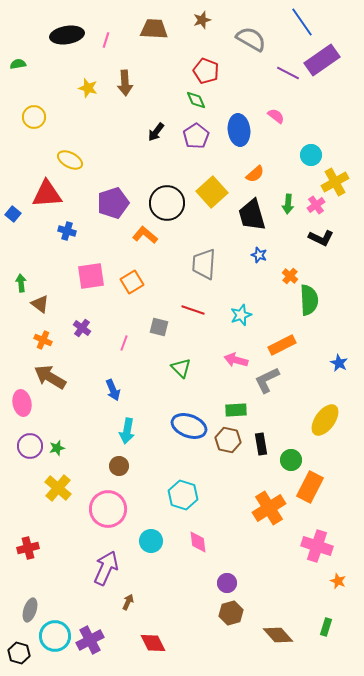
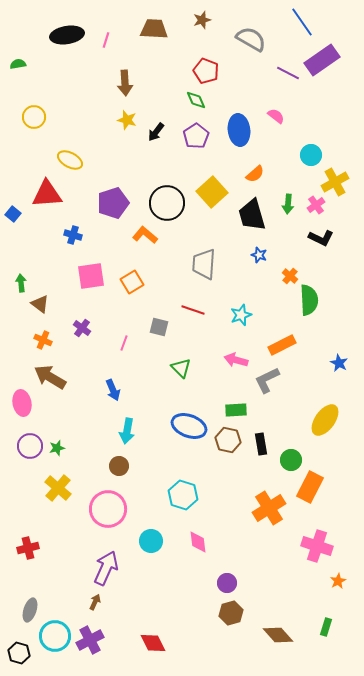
yellow star at (88, 88): moved 39 px right, 32 px down
blue cross at (67, 231): moved 6 px right, 4 px down
orange star at (338, 581): rotated 21 degrees clockwise
brown arrow at (128, 602): moved 33 px left
